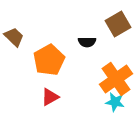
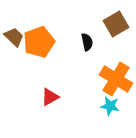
brown square: moved 2 px left
black semicircle: rotated 102 degrees counterclockwise
orange pentagon: moved 10 px left, 18 px up; rotated 8 degrees clockwise
orange cross: rotated 24 degrees counterclockwise
cyan star: moved 5 px left, 4 px down
